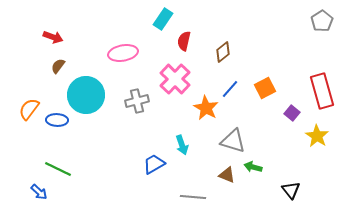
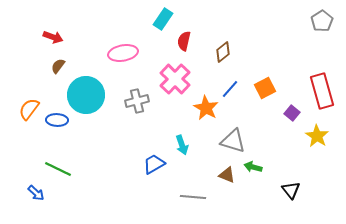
blue arrow: moved 3 px left, 1 px down
